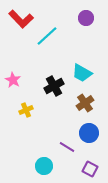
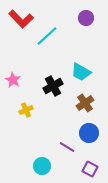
cyan trapezoid: moved 1 px left, 1 px up
black cross: moved 1 px left
cyan circle: moved 2 px left
